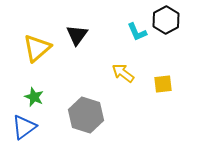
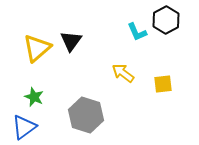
black triangle: moved 6 px left, 6 px down
